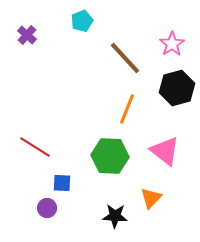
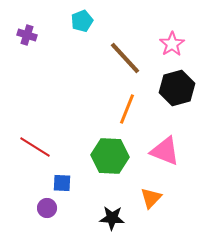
purple cross: rotated 24 degrees counterclockwise
pink triangle: rotated 16 degrees counterclockwise
black star: moved 3 px left, 2 px down
